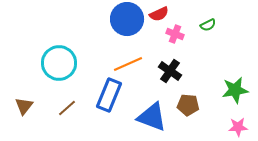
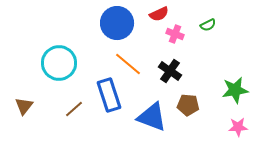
blue circle: moved 10 px left, 4 px down
orange line: rotated 64 degrees clockwise
blue rectangle: rotated 40 degrees counterclockwise
brown line: moved 7 px right, 1 px down
